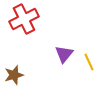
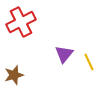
red cross: moved 3 px left, 3 px down
